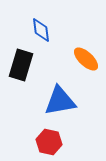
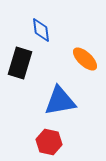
orange ellipse: moved 1 px left
black rectangle: moved 1 px left, 2 px up
